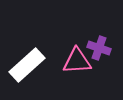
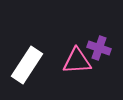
white rectangle: rotated 15 degrees counterclockwise
